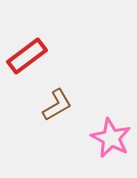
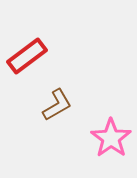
pink star: rotated 9 degrees clockwise
